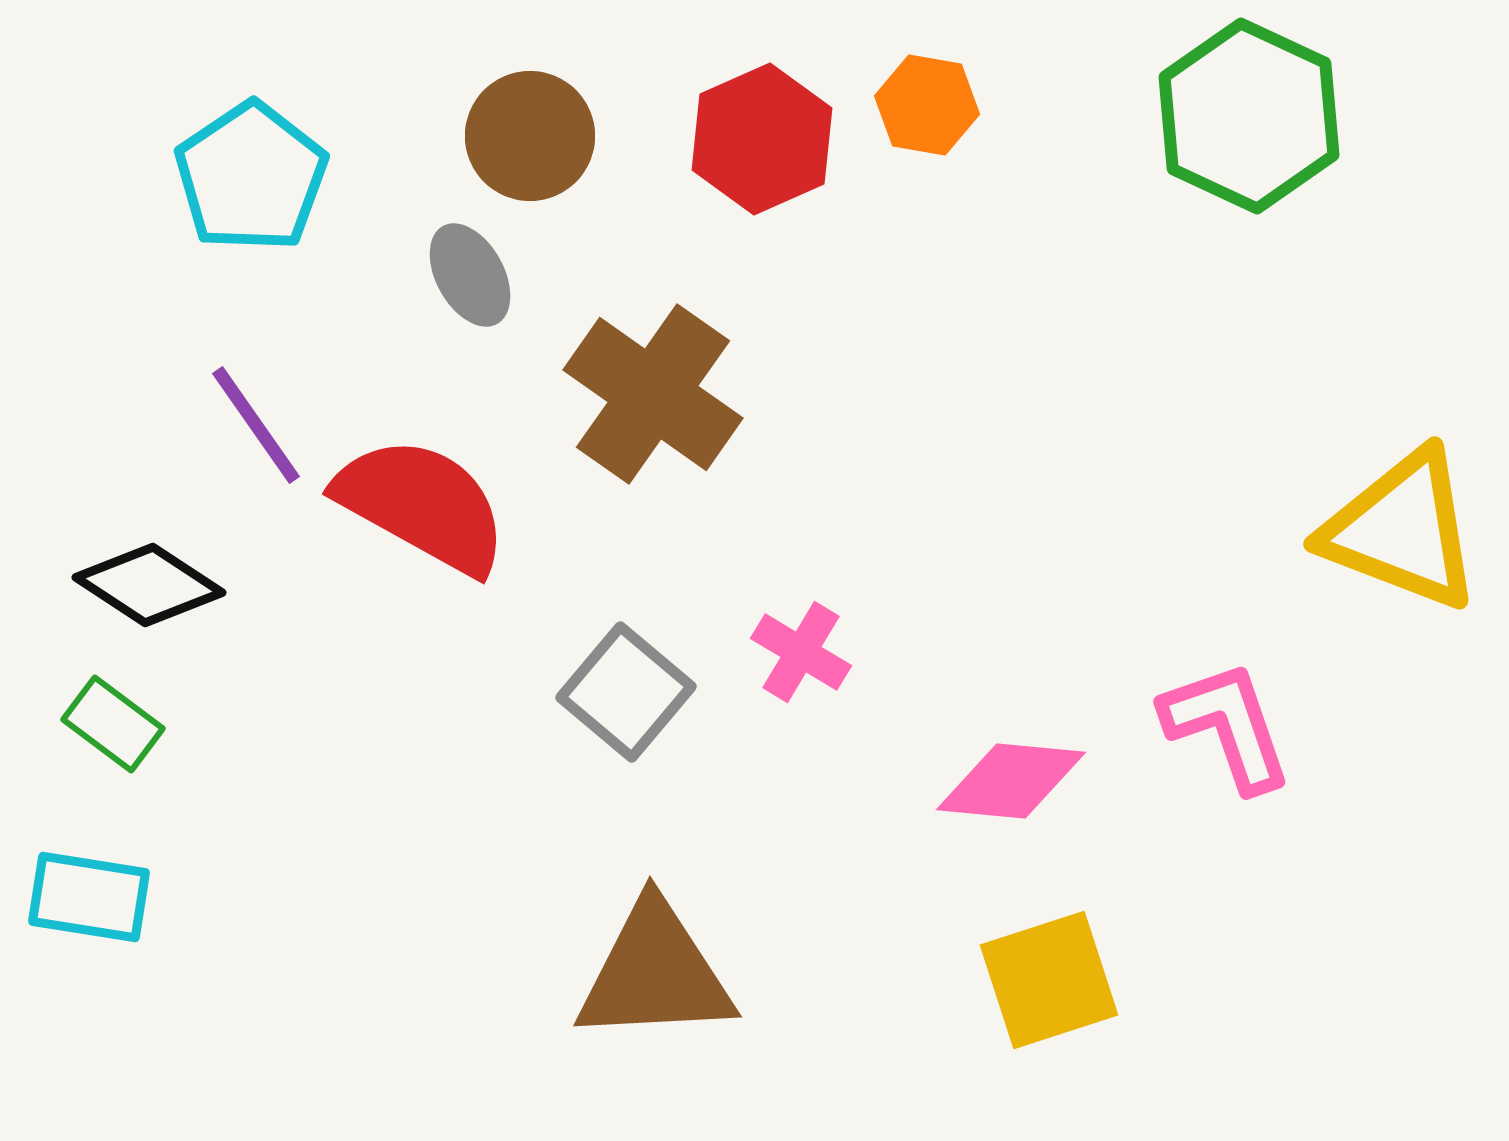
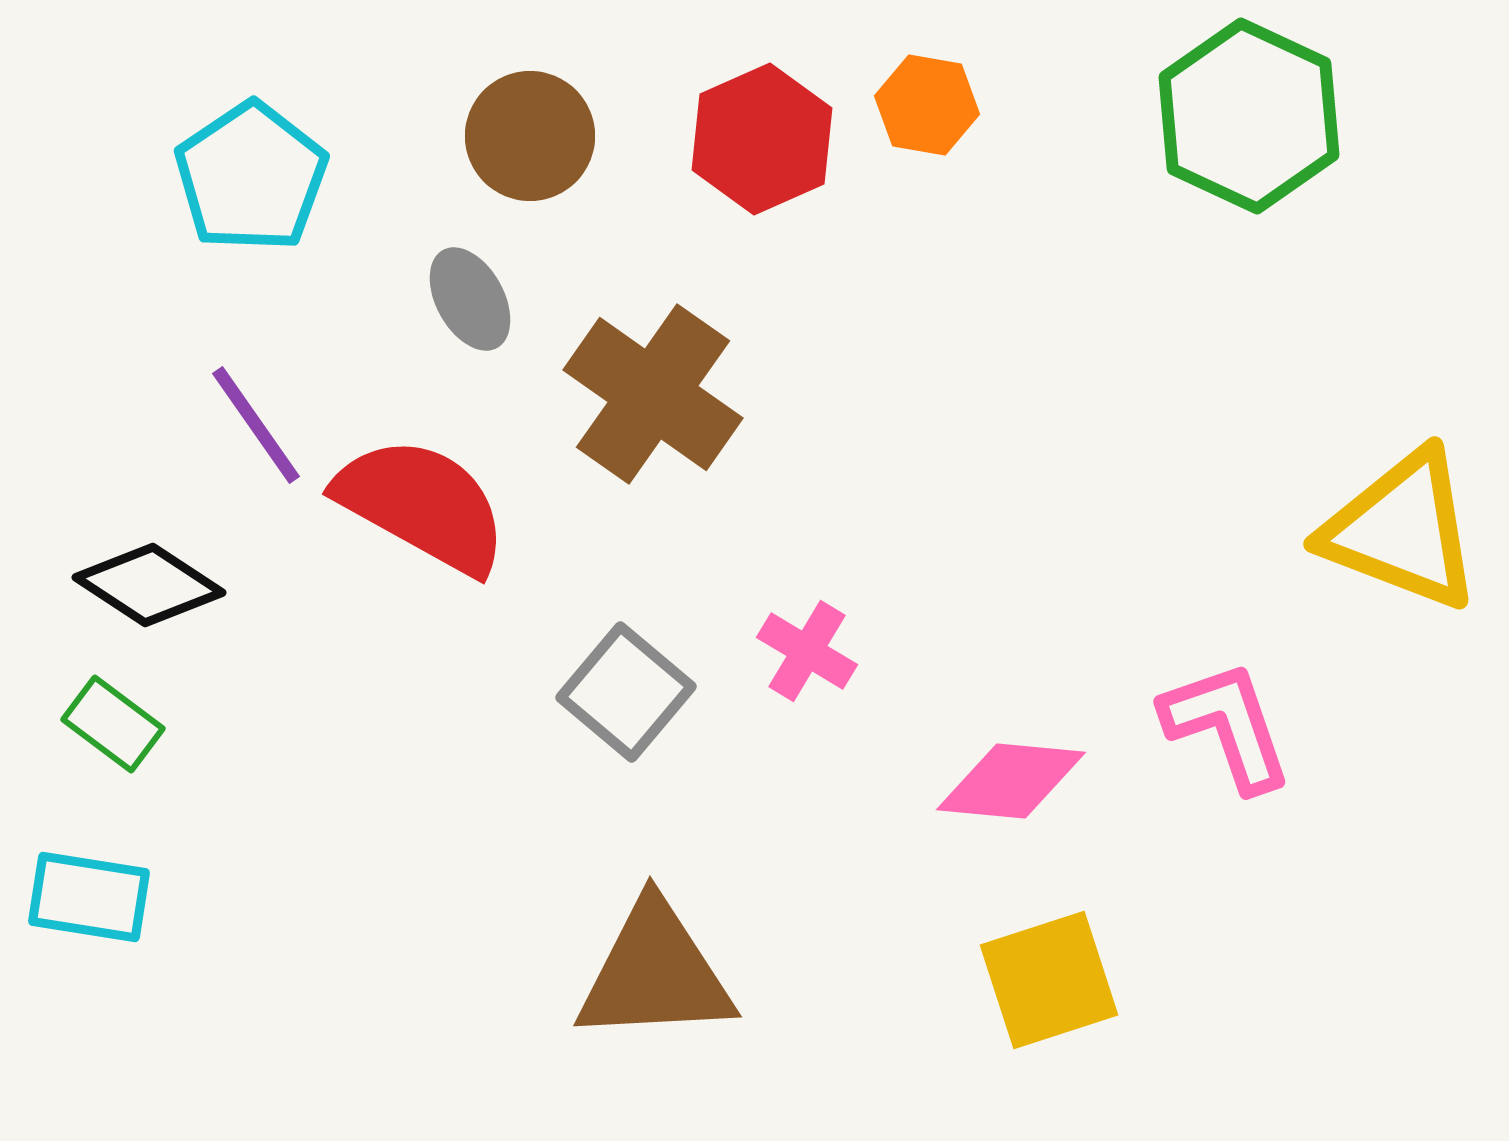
gray ellipse: moved 24 px down
pink cross: moved 6 px right, 1 px up
